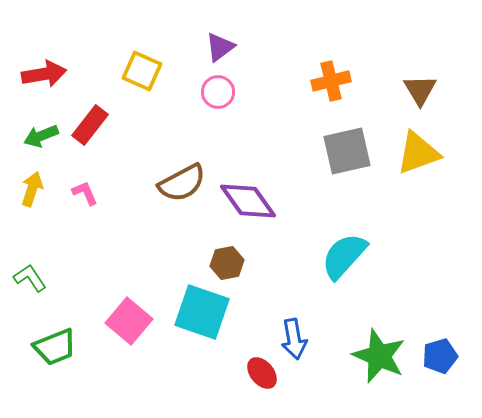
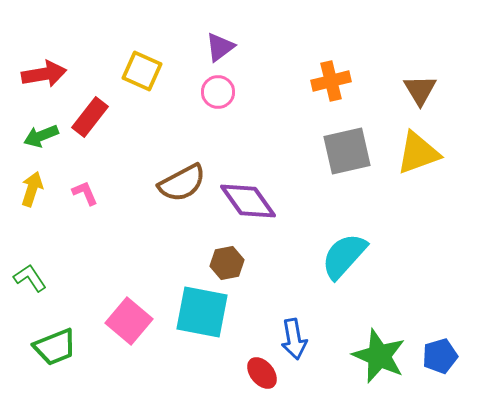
red rectangle: moved 8 px up
cyan square: rotated 8 degrees counterclockwise
